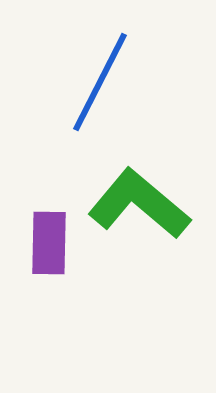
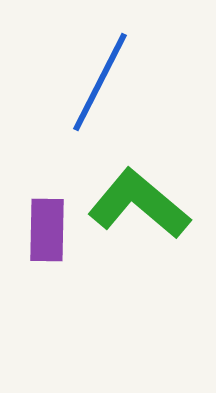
purple rectangle: moved 2 px left, 13 px up
